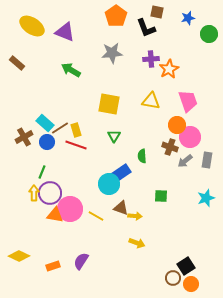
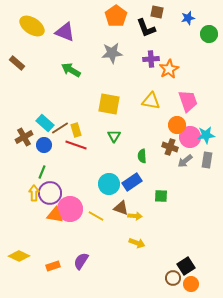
blue circle at (47, 142): moved 3 px left, 3 px down
blue rectangle at (121, 173): moved 11 px right, 9 px down
cyan star at (206, 198): moved 63 px up; rotated 12 degrees clockwise
